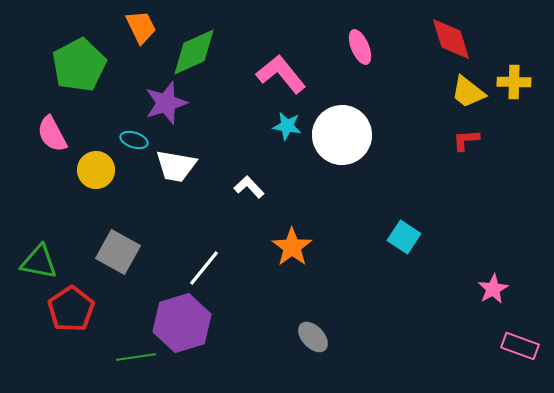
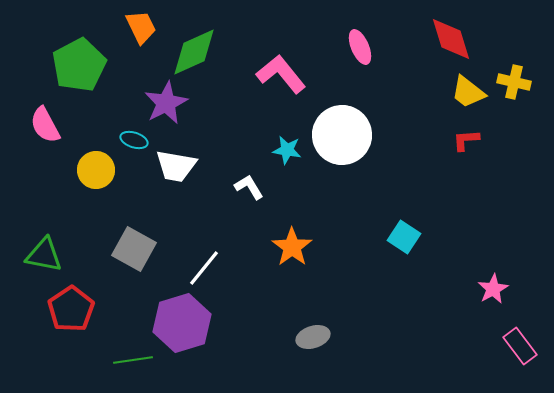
yellow cross: rotated 12 degrees clockwise
purple star: rotated 9 degrees counterclockwise
cyan star: moved 24 px down
pink semicircle: moved 7 px left, 9 px up
white L-shape: rotated 12 degrees clockwise
gray square: moved 16 px right, 3 px up
green triangle: moved 5 px right, 7 px up
gray ellipse: rotated 64 degrees counterclockwise
pink rectangle: rotated 33 degrees clockwise
green line: moved 3 px left, 3 px down
